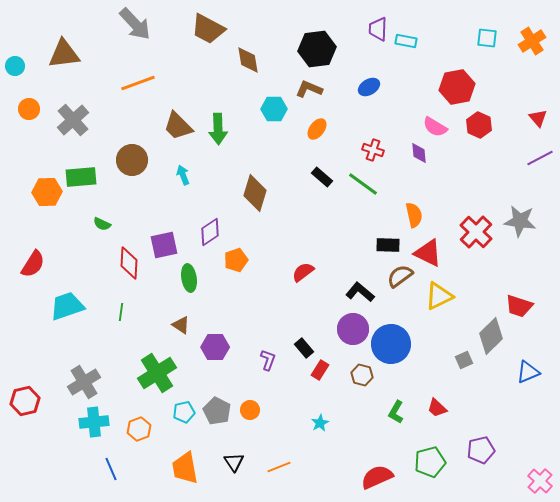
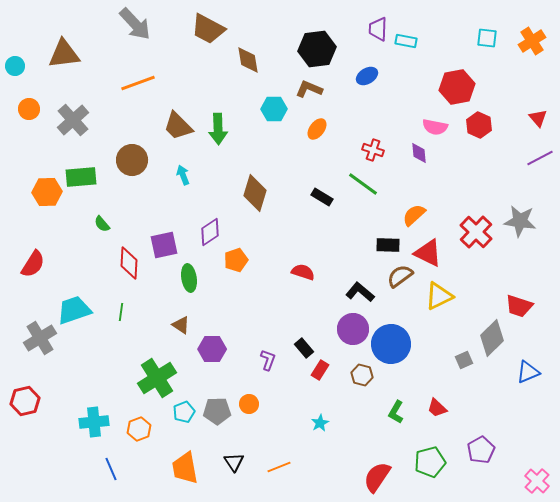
blue ellipse at (369, 87): moved 2 px left, 11 px up
pink semicircle at (435, 127): rotated 20 degrees counterclockwise
black rectangle at (322, 177): moved 20 px down; rotated 10 degrees counterclockwise
orange semicircle at (414, 215): rotated 120 degrees counterclockwise
green semicircle at (102, 224): rotated 24 degrees clockwise
red semicircle at (303, 272): rotated 55 degrees clockwise
cyan trapezoid at (67, 306): moved 7 px right, 4 px down
gray diamond at (491, 336): moved 1 px right, 2 px down
purple hexagon at (215, 347): moved 3 px left, 2 px down
green cross at (157, 373): moved 5 px down
gray cross at (84, 382): moved 44 px left, 44 px up
orange circle at (250, 410): moved 1 px left, 6 px up
gray pentagon at (217, 411): rotated 28 degrees counterclockwise
cyan pentagon at (184, 412): rotated 10 degrees counterclockwise
purple pentagon at (481, 450): rotated 16 degrees counterclockwise
red semicircle at (377, 477): rotated 32 degrees counterclockwise
pink cross at (540, 481): moved 3 px left
